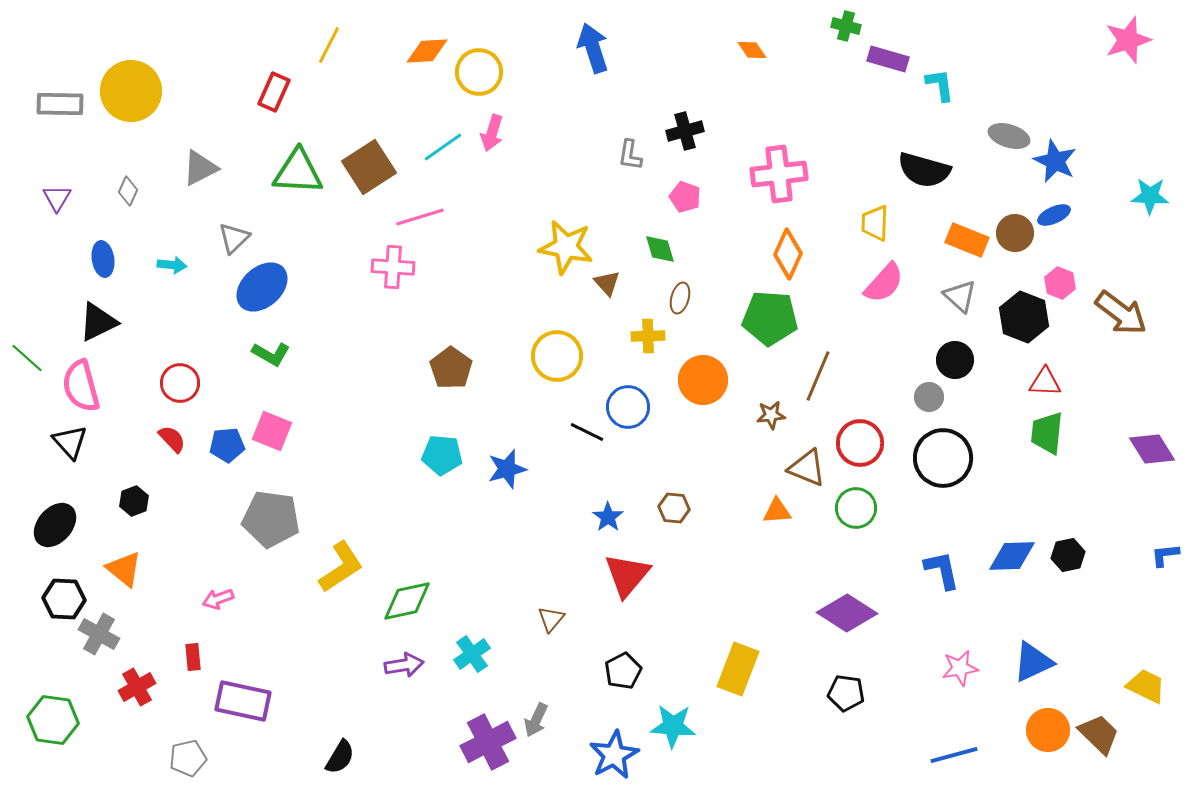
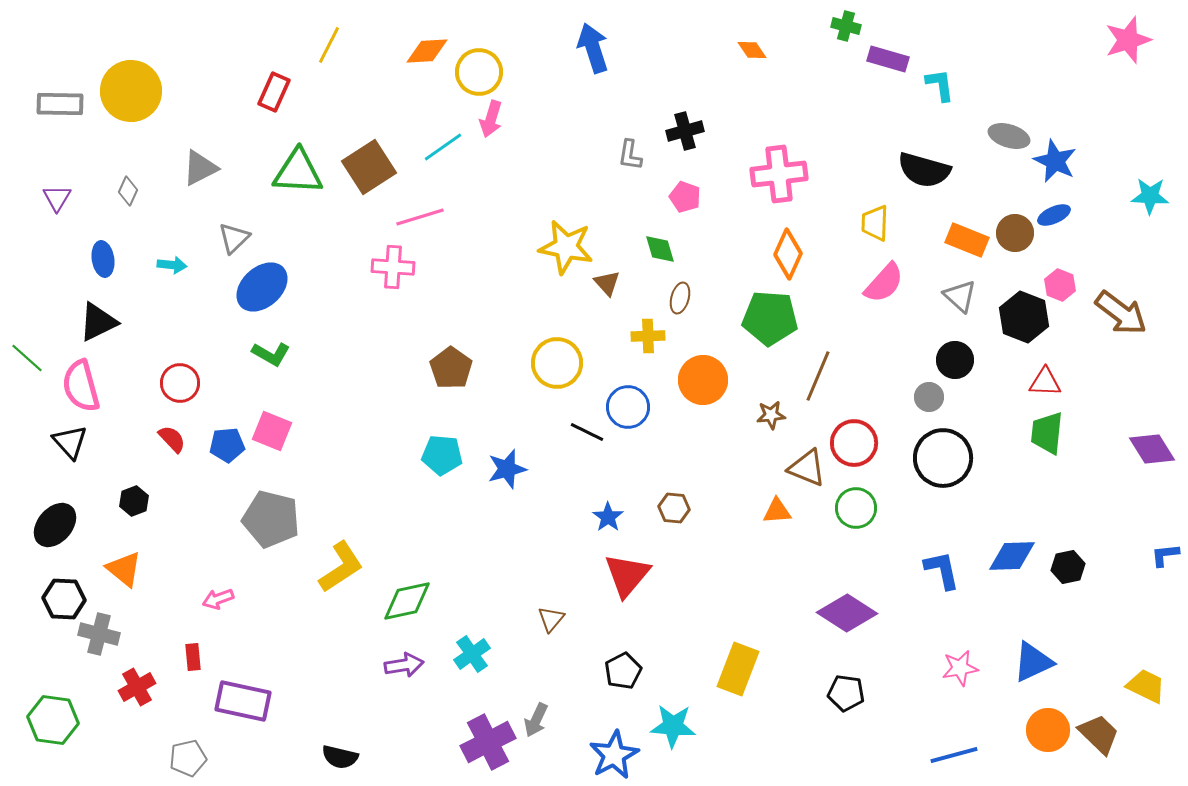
pink arrow at (492, 133): moved 1 px left, 14 px up
pink hexagon at (1060, 283): moved 2 px down
yellow circle at (557, 356): moved 7 px down
red circle at (860, 443): moved 6 px left
gray pentagon at (271, 519): rotated 6 degrees clockwise
black hexagon at (1068, 555): moved 12 px down
gray cross at (99, 634): rotated 15 degrees counterclockwise
black semicircle at (340, 757): rotated 72 degrees clockwise
